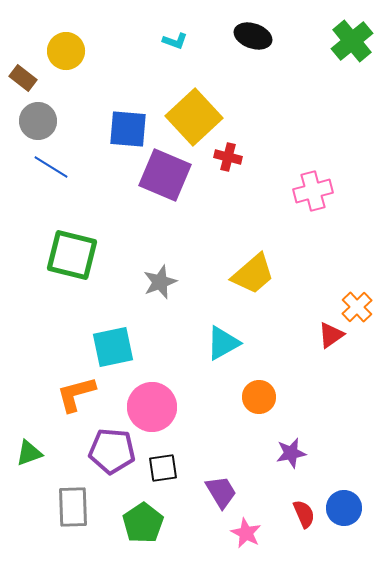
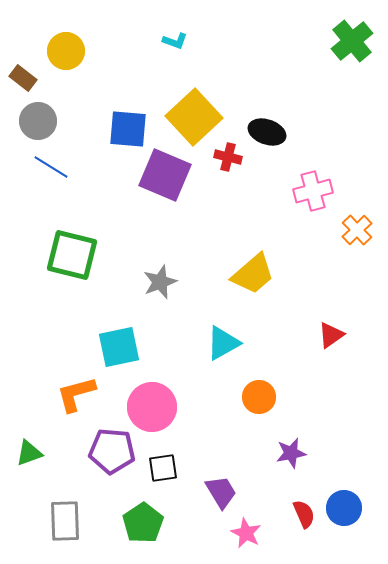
black ellipse: moved 14 px right, 96 px down
orange cross: moved 77 px up
cyan square: moved 6 px right
gray rectangle: moved 8 px left, 14 px down
